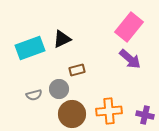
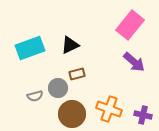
pink rectangle: moved 1 px right, 2 px up
black triangle: moved 8 px right, 6 px down
purple arrow: moved 4 px right, 3 px down
brown rectangle: moved 4 px down
gray circle: moved 1 px left, 1 px up
gray semicircle: moved 1 px right, 1 px down
orange cross: moved 2 px up; rotated 25 degrees clockwise
purple cross: moved 2 px left
